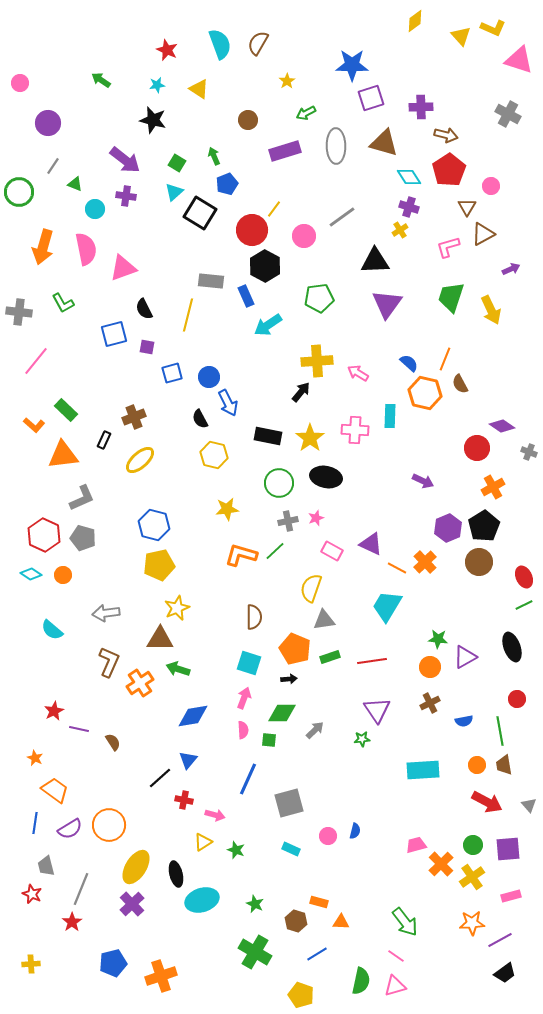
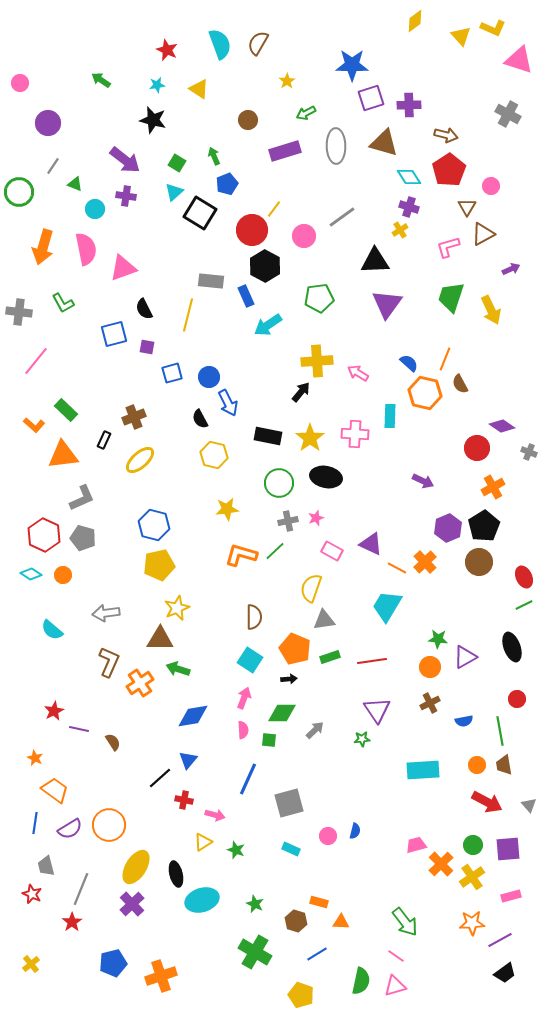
purple cross at (421, 107): moved 12 px left, 2 px up
pink cross at (355, 430): moved 4 px down
cyan square at (249, 663): moved 1 px right, 3 px up; rotated 15 degrees clockwise
yellow cross at (31, 964): rotated 36 degrees counterclockwise
